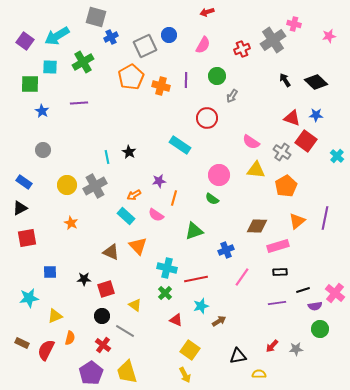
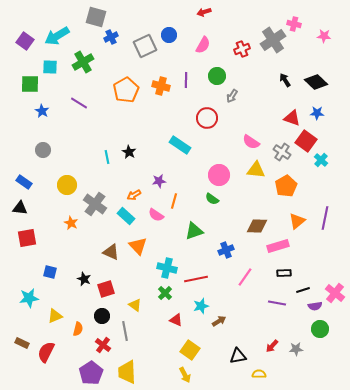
red arrow at (207, 12): moved 3 px left
pink star at (329, 36): moved 5 px left; rotated 16 degrees clockwise
orange pentagon at (131, 77): moved 5 px left, 13 px down
purple line at (79, 103): rotated 36 degrees clockwise
blue star at (316, 115): moved 1 px right, 2 px up
cyan cross at (337, 156): moved 16 px left, 4 px down
gray cross at (95, 186): moved 18 px down; rotated 25 degrees counterclockwise
orange line at (174, 198): moved 3 px down
black triangle at (20, 208): rotated 35 degrees clockwise
blue square at (50, 272): rotated 16 degrees clockwise
black rectangle at (280, 272): moved 4 px right, 1 px down
pink line at (242, 277): moved 3 px right
black star at (84, 279): rotated 24 degrees clockwise
purple line at (277, 303): rotated 18 degrees clockwise
gray line at (125, 331): rotated 48 degrees clockwise
orange semicircle at (70, 338): moved 8 px right, 9 px up
red semicircle at (46, 350): moved 2 px down
yellow trapezoid at (127, 372): rotated 15 degrees clockwise
